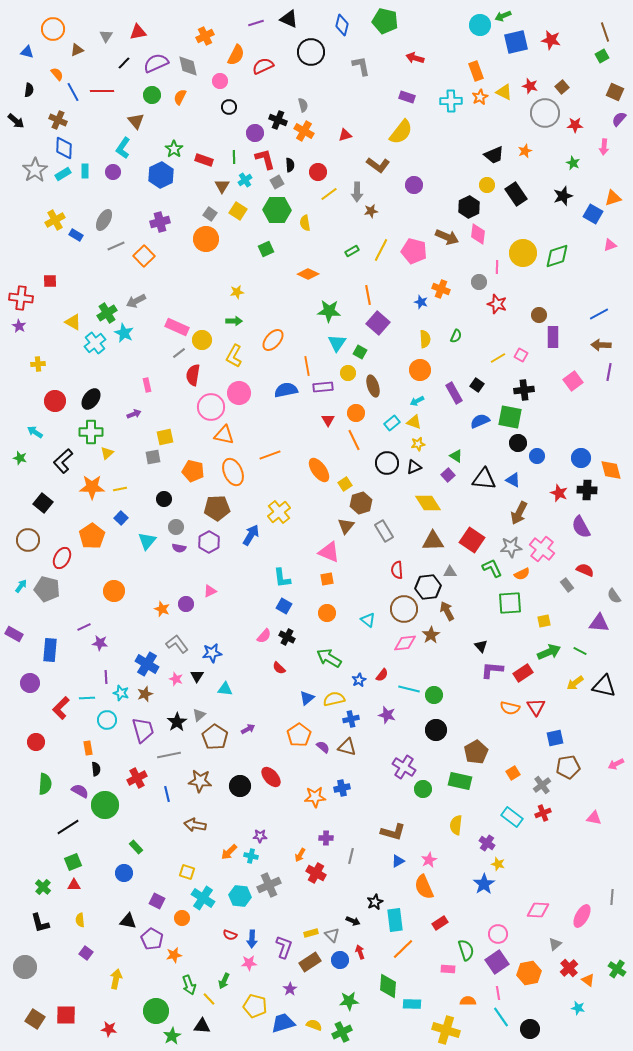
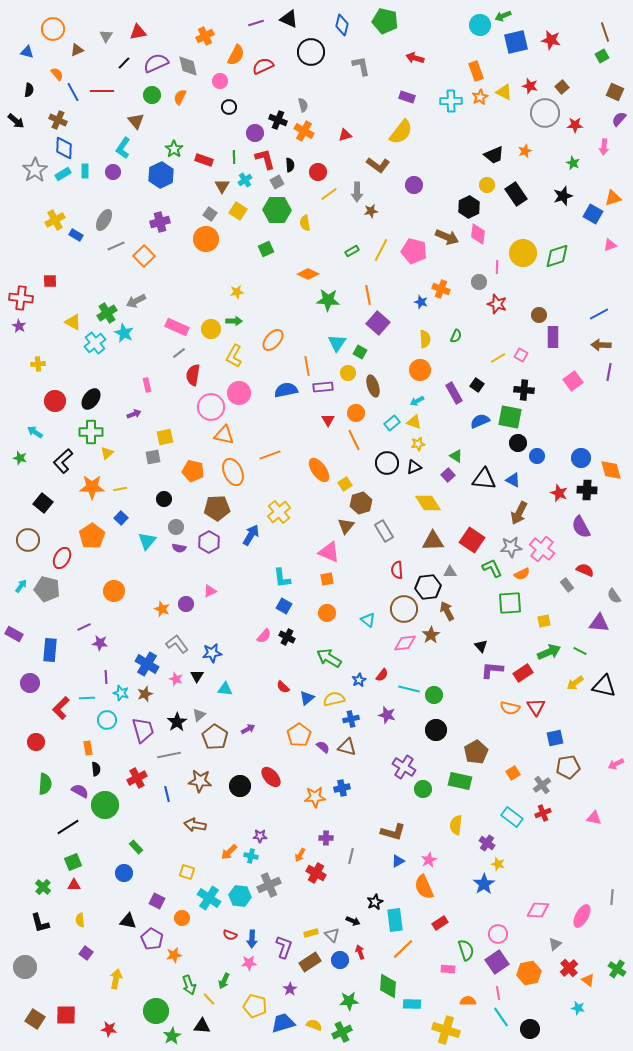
green star at (329, 311): moved 1 px left, 11 px up
yellow circle at (202, 340): moved 9 px right, 11 px up
black cross at (524, 390): rotated 12 degrees clockwise
red semicircle at (279, 668): moved 4 px right, 19 px down
cyan cross at (203, 898): moved 6 px right
